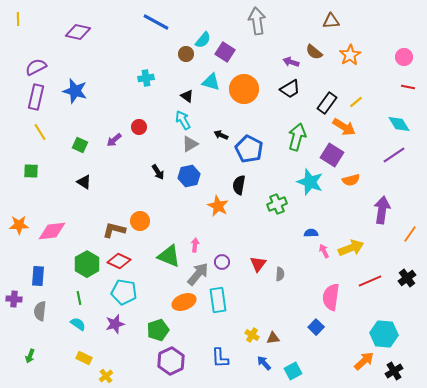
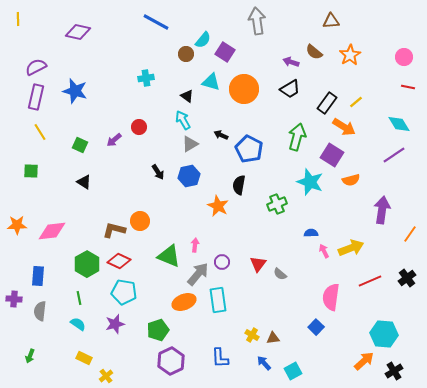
orange star at (19, 225): moved 2 px left
gray semicircle at (280, 274): rotated 128 degrees clockwise
